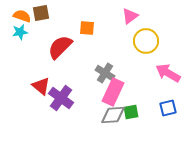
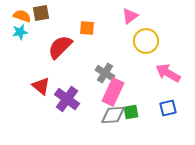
purple cross: moved 6 px right, 1 px down
